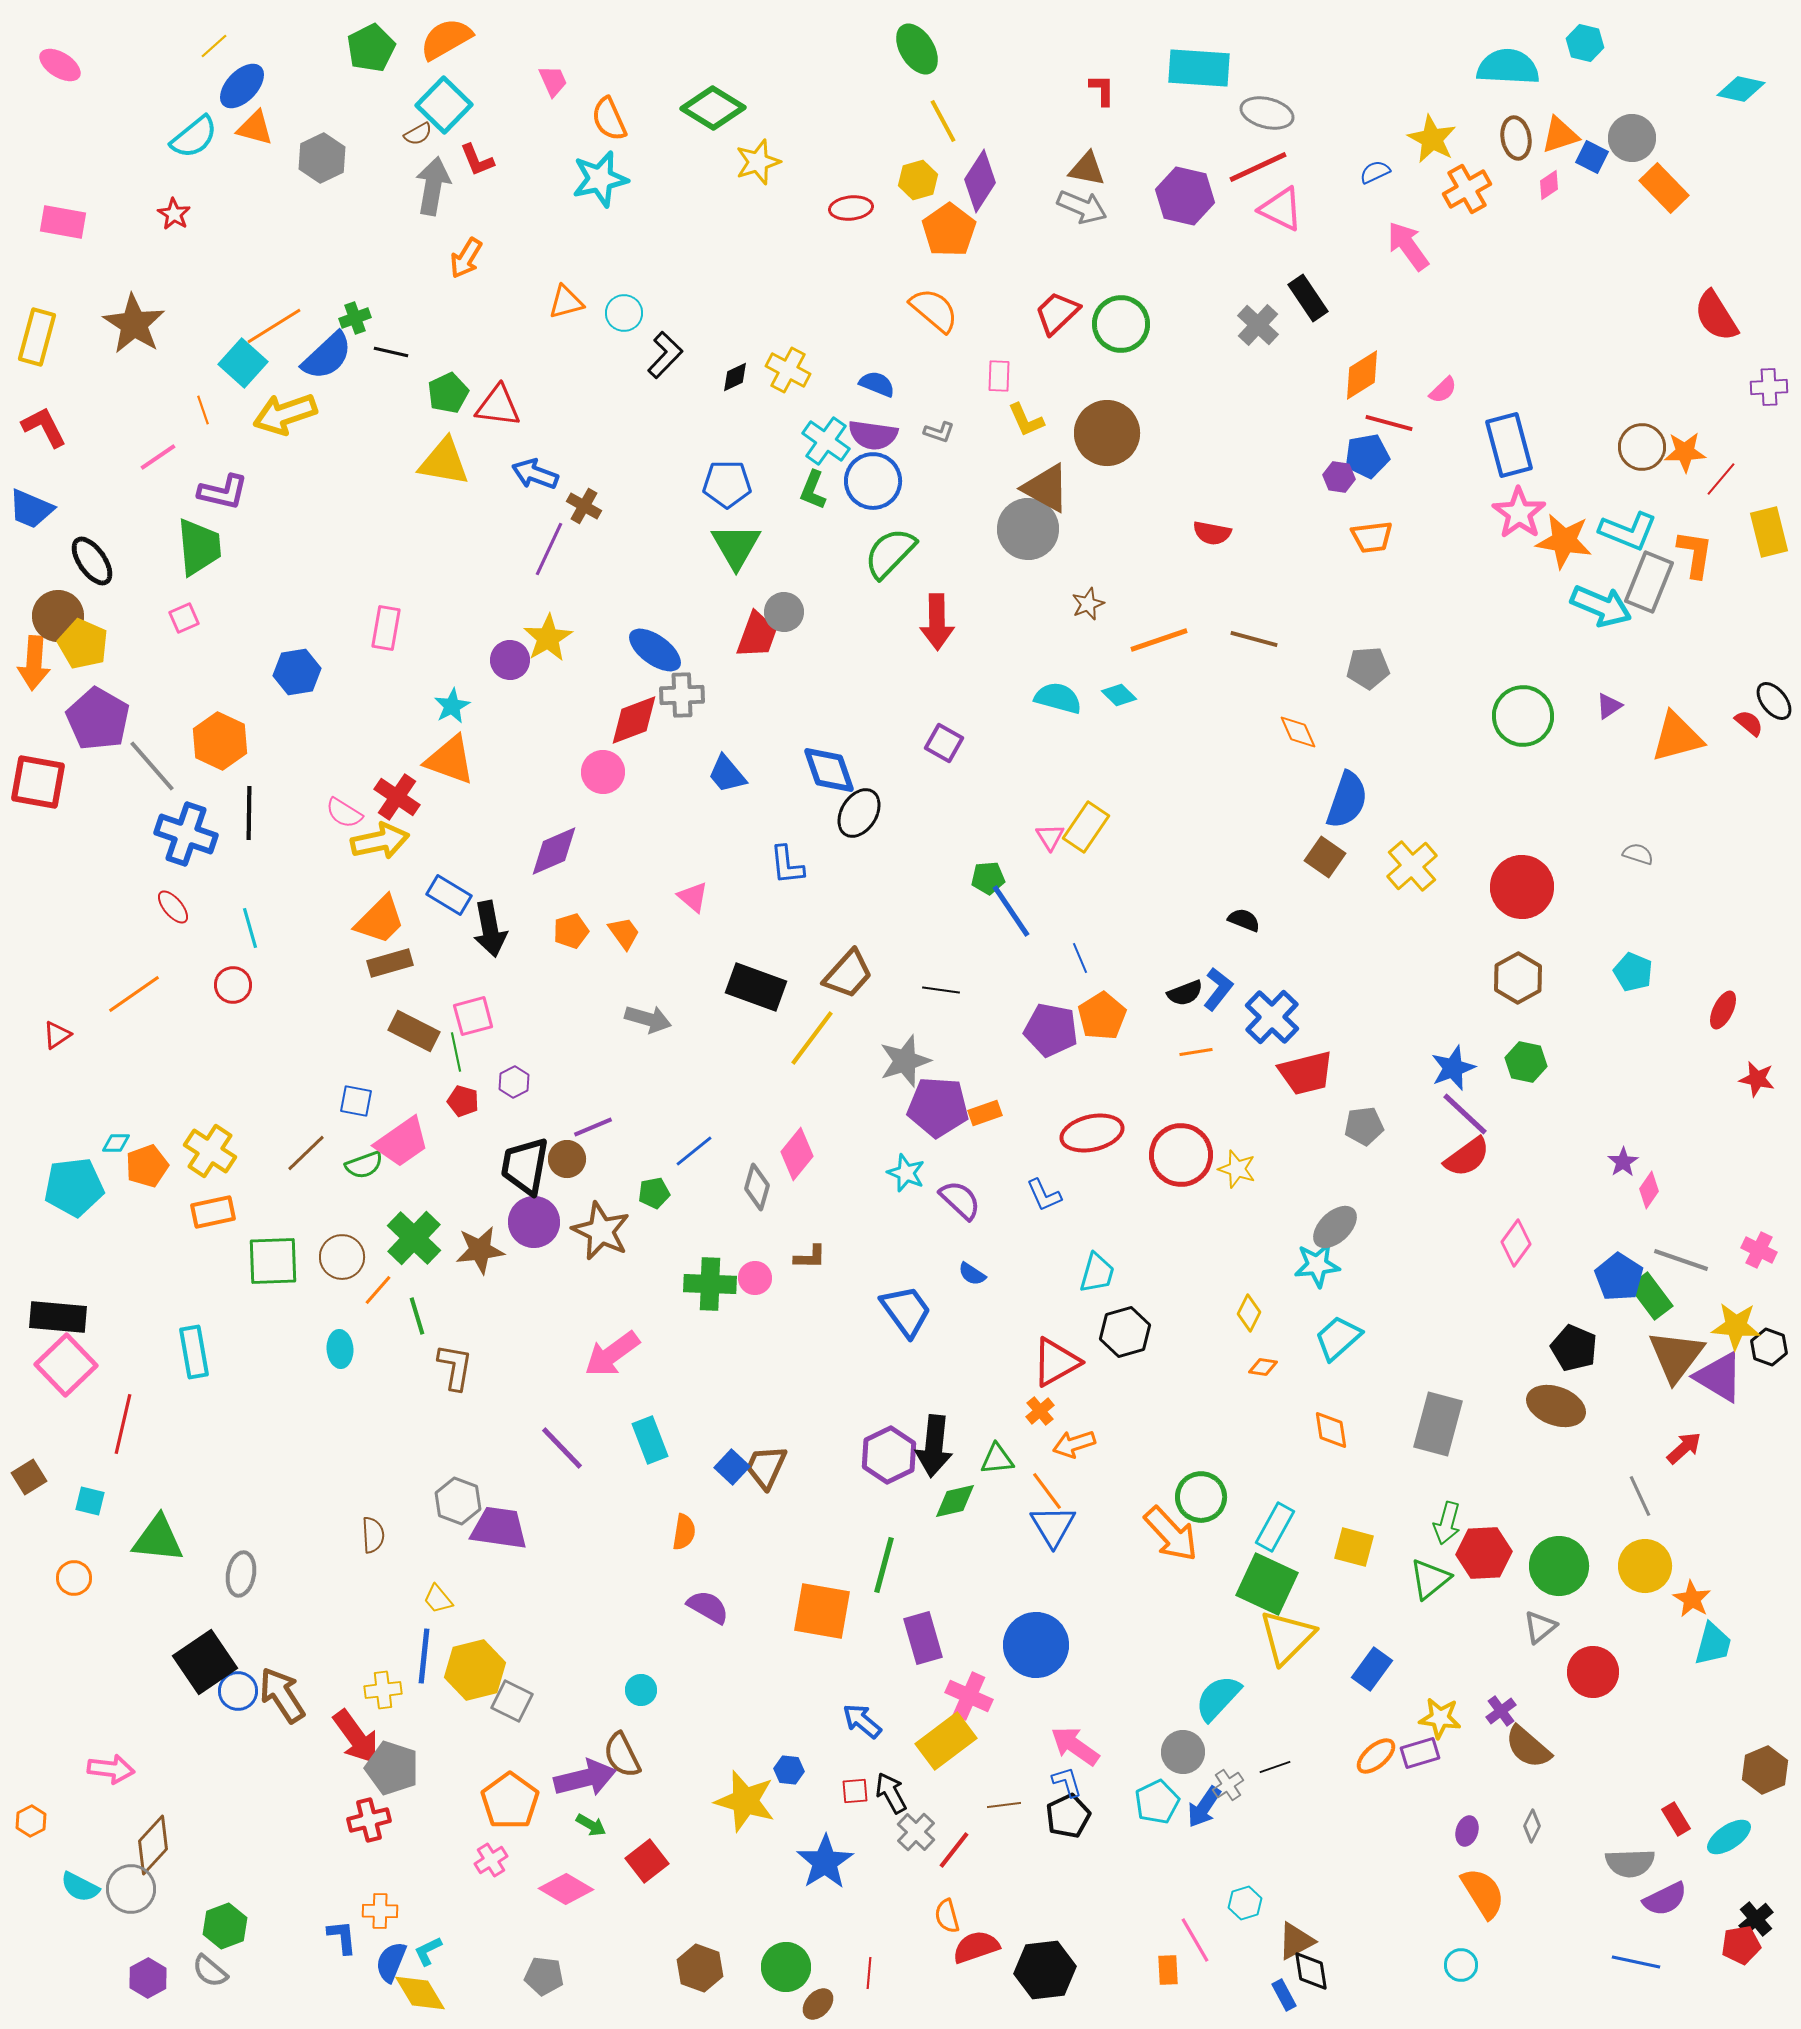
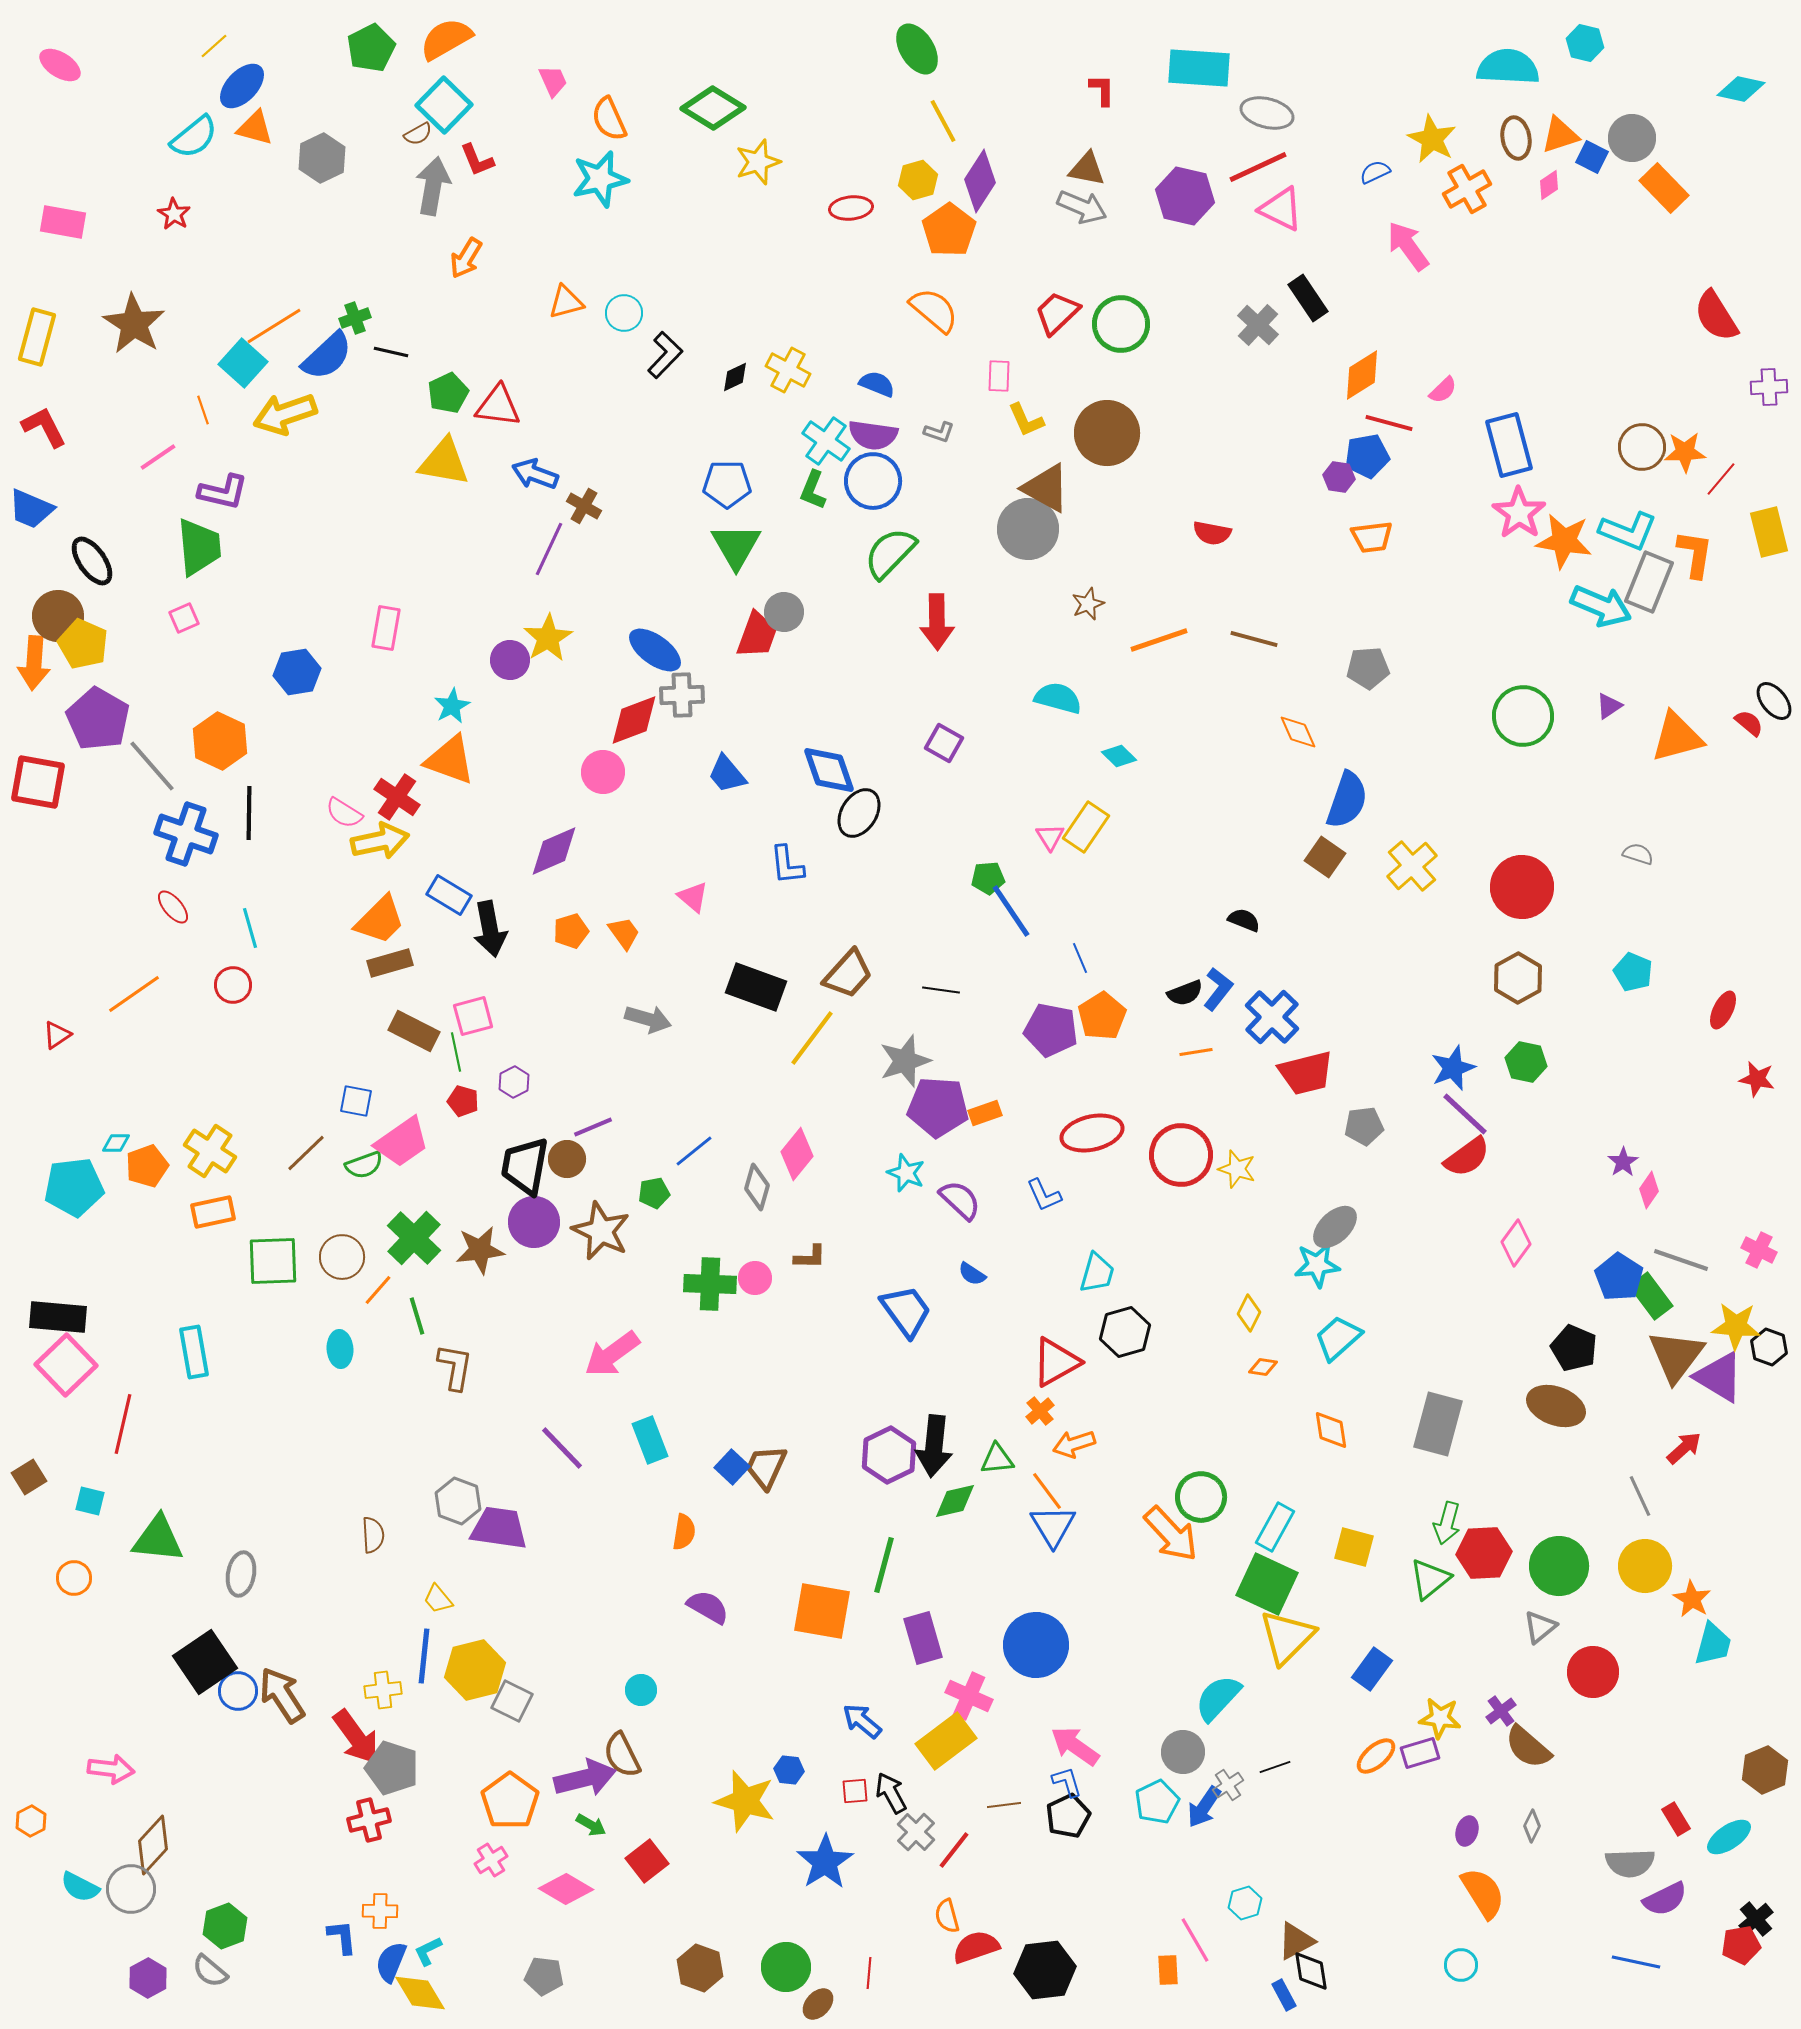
cyan diamond at (1119, 695): moved 61 px down
